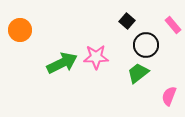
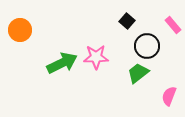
black circle: moved 1 px right, 1 px down
